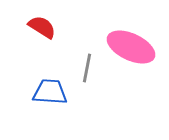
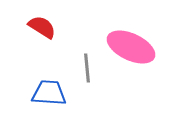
gray line: rotated 16 degrees counterclockwise
blue trapezoid: moved 1 px left, 1 px down
